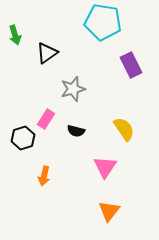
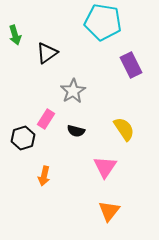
gray star: moved 2 px down; rotated 15 degrees counterclockwise
